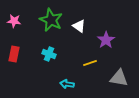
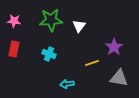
green star: rotated 30 degrees counterclockwise
white triangle: rotated 32 degrees clockwise
purple star: moved 8 px right, 7 px down
red rectangle: moved 5 px up
yellow line: moved 2 px right
cyan arrow: rotated 16 degrees counterclockwise
